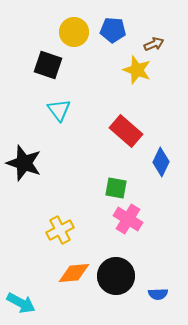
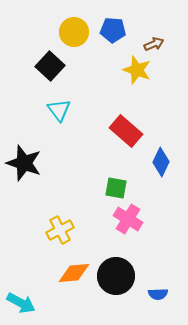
black square: moved 2 px right, 1 px down; rotated 24 degrees clockwise
